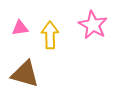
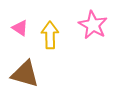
pink triangle: rotated 42 degrees clockwise
